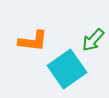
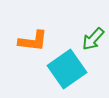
green arrow: moved 1 px up
